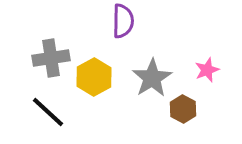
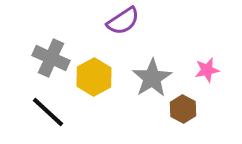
purple semicircle: rotated 56 degrees clockwise
gray cross: rotated 33 degrees clockwise
pink star: rotated 10 degrees clockwise
